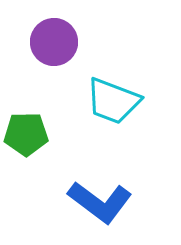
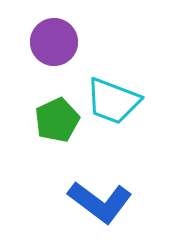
green pentagon: moved 31 px right, 14 px up; rotated 24 degrees counterclockwise
